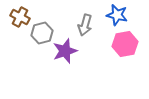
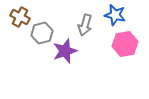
blue star: moved 2 px left
